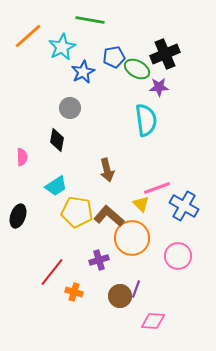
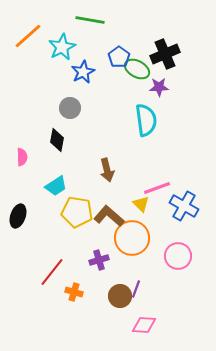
blue pentagon: moved 5 px right; rotated 25 degrees counterclockwise
pink diamond: moved 9 px left, 4 px down
